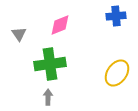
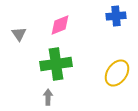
green cross: moved 6 px right
